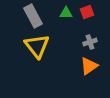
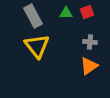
gray cross: rotated 24 degrees clockwise
